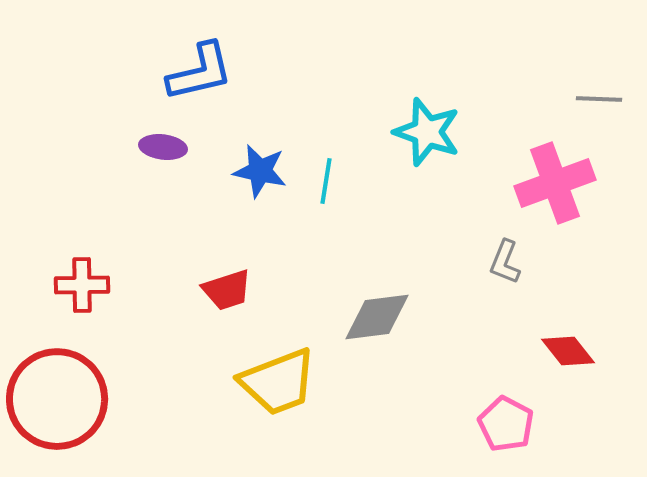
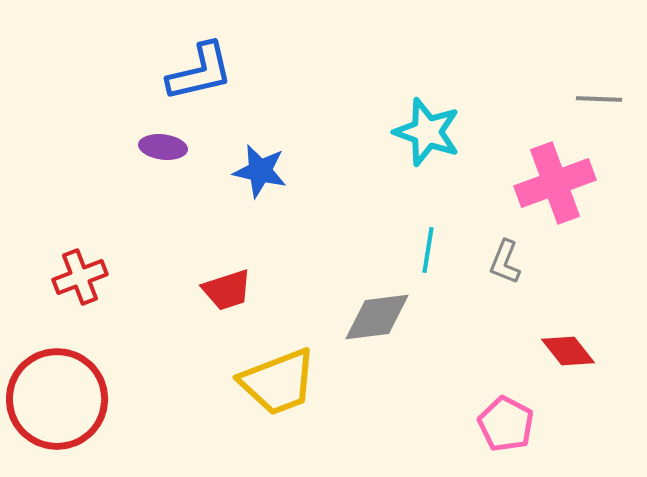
cyan line: moved 102 px right, 69 px down
red cross: moved 2 px left, 8 px up; rotated 20 degrees counterclockwise
